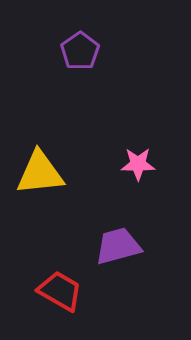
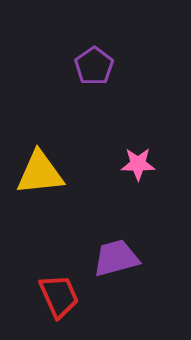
purple pentagon: moved 14 px right, 15 px down
purple trapezoid: moved 2 px left, 12 px down
red trapezoid: moved 1 px left, 5 px down; rotated 36 degrees clockwise
